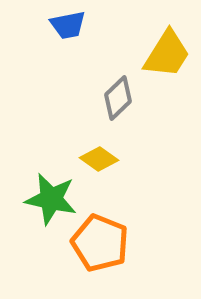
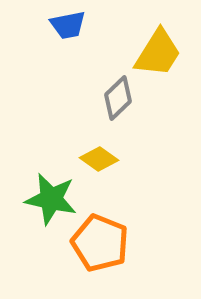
yellow trapezoid: moved 9 px left, 1 px up
